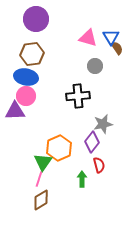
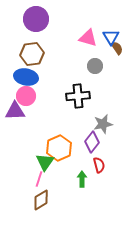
green triangle: moved 2 px right
